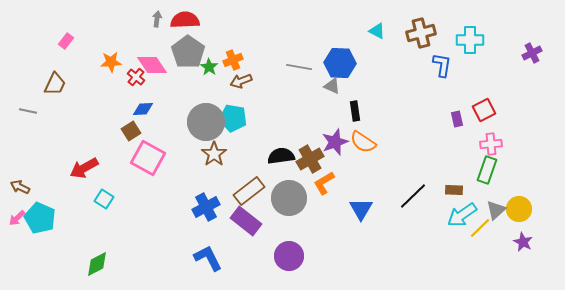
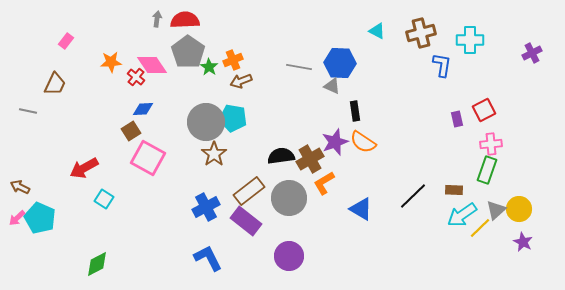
blue triangle at (361, 209): rotated 30 degrees counterclockwise
